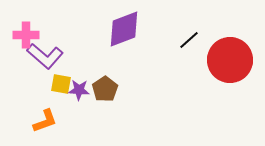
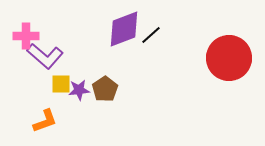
pink cross: moved 1 px down
black line: moved 38 px left, 5 px up
red circle: moved 1 px left, 2 px up
yellow square: rotated 10 degrees counterclockwise
purple star: rotated 10 degrees counterclockwise
